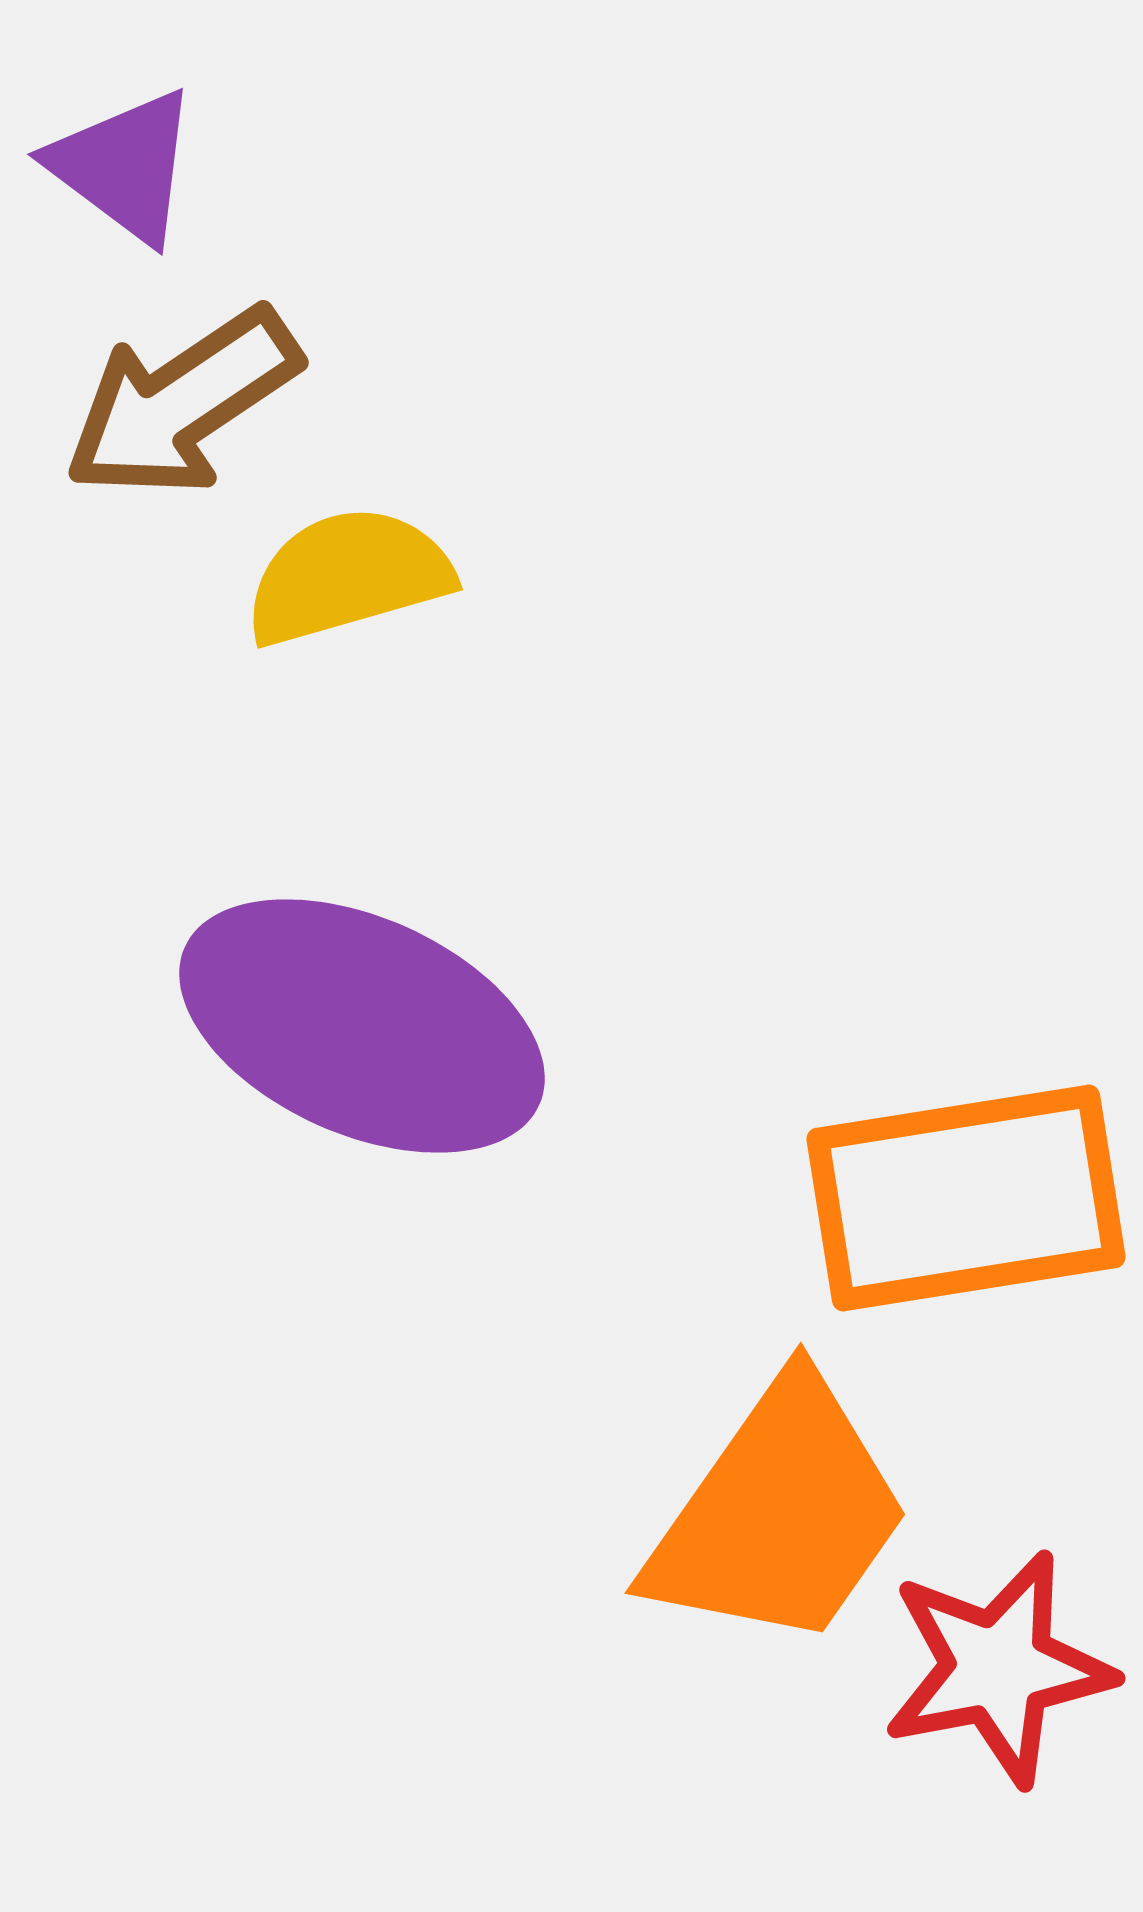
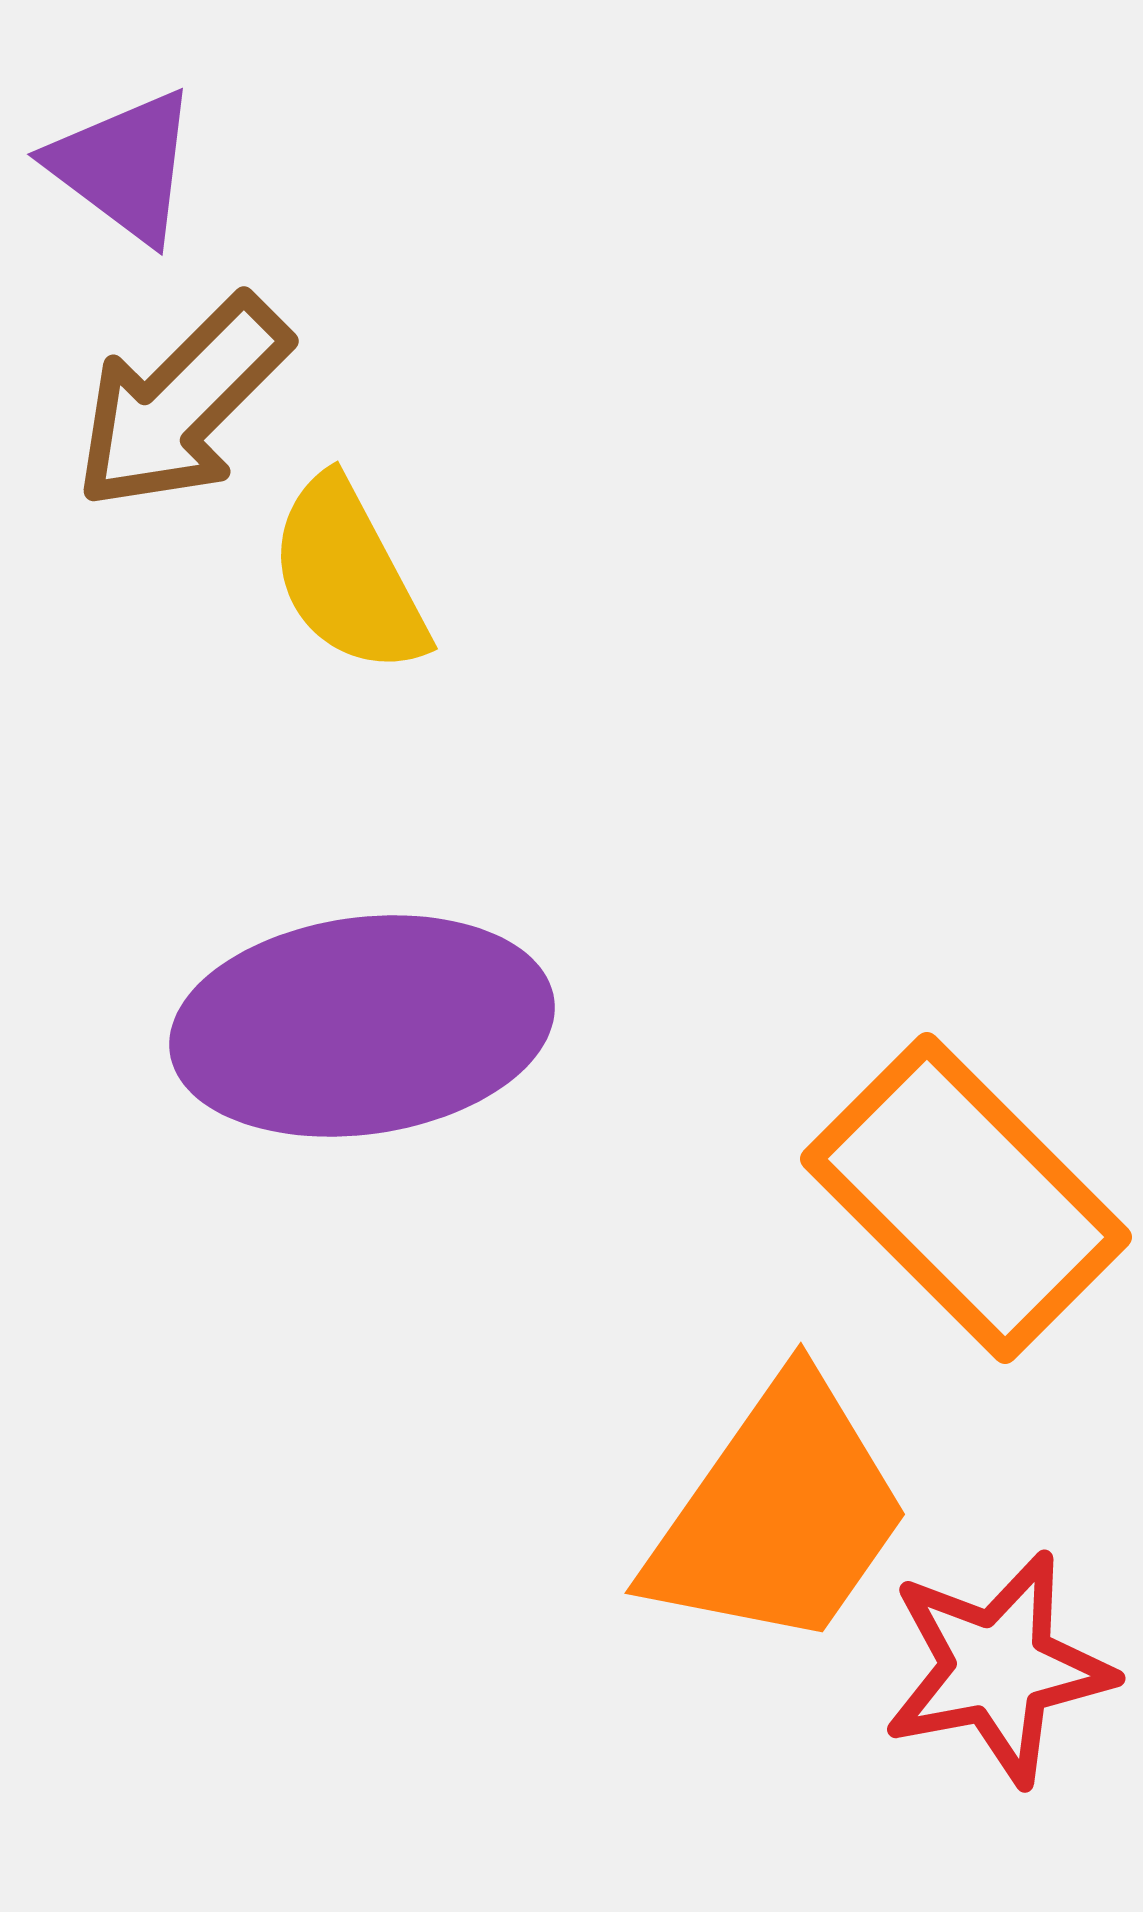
brown arrow: rotated 11 degrees counterclockwise
yellow semicircle: rotated 102 degrees counterclockwise
purple ellipse: rotated 32 degrees counterclockwise
orange rectangle: rotated 54 degrees clockwise
